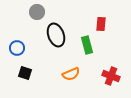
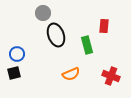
gray circle: moved 6 px right, 1 px down
red rectangle: moved 3 px right, 2 px down
blue circle: moved 6 px down
black square: moved 11 px left; rotated 32 degrees counterclockwise
